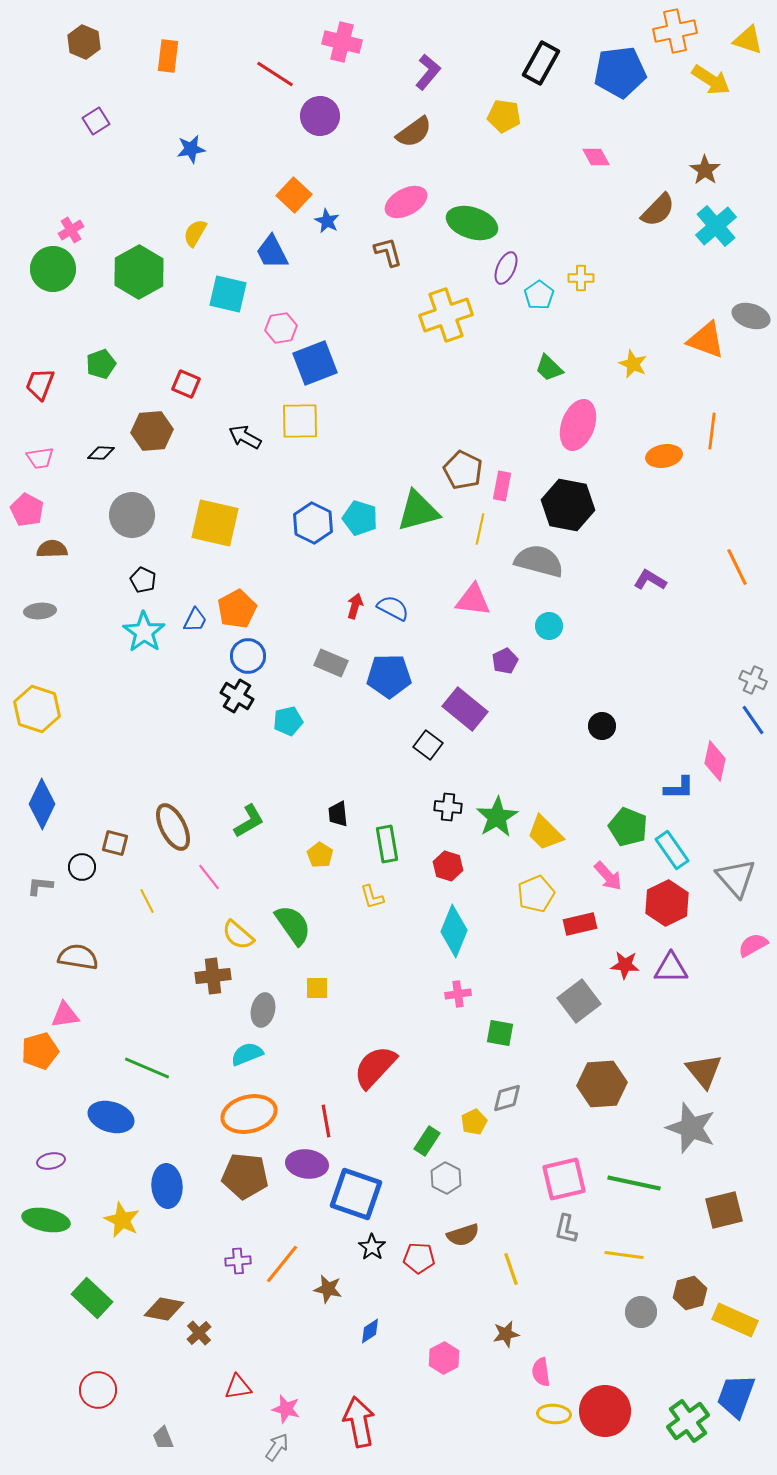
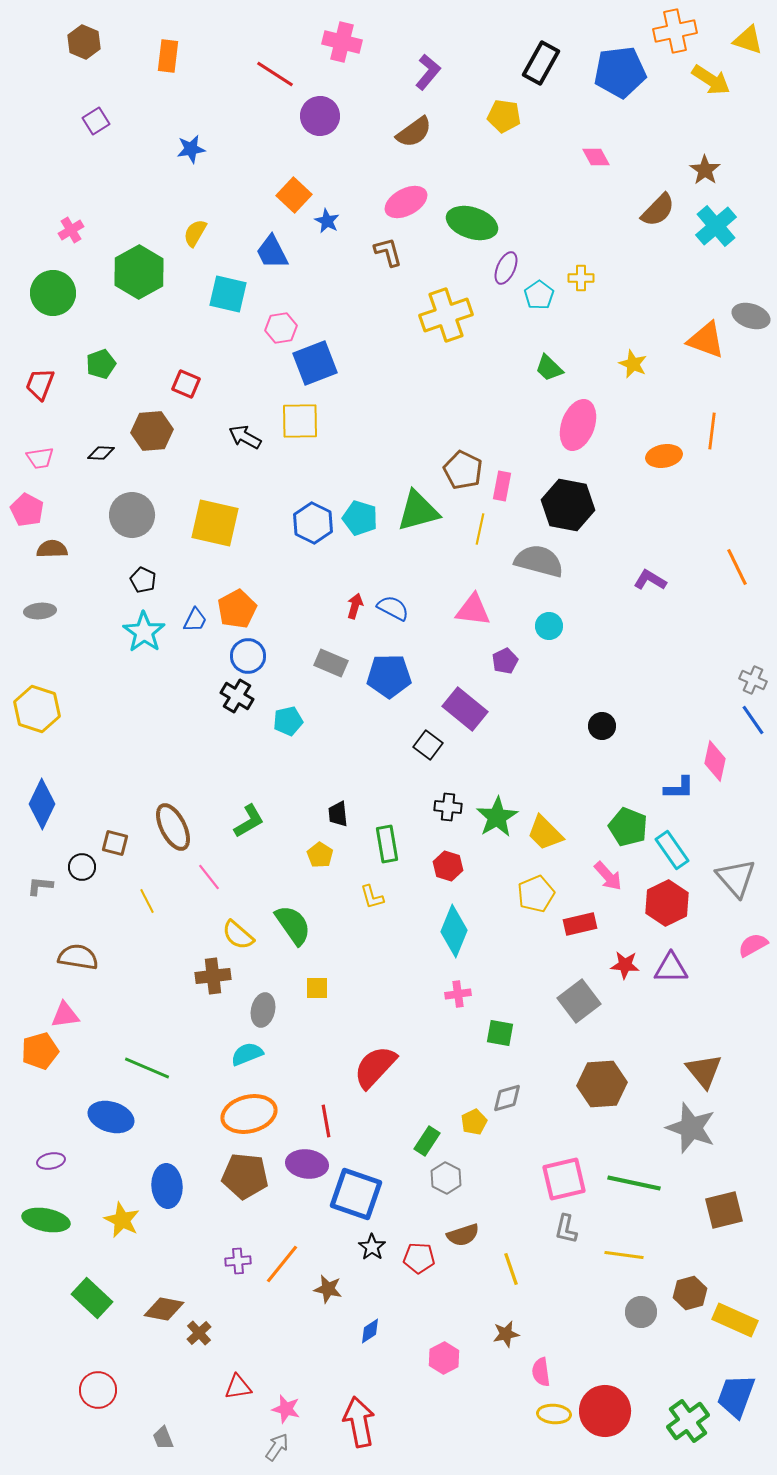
green circle at (53, 269): moved 24 px down
pink triangle at (473, 600): moved 10 px down
